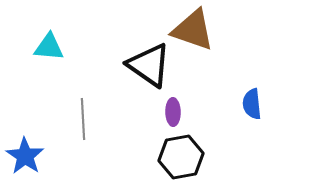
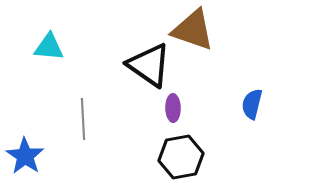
blue semicircle: rotated 20 degrees clockwise
purple ellipse: moved 4 px up
